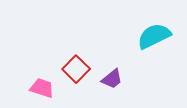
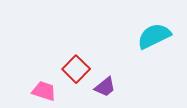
purple trapezoid: moved 7 px left, 8 px down
pink trapezoid: moved 2 px right, 3 px down
